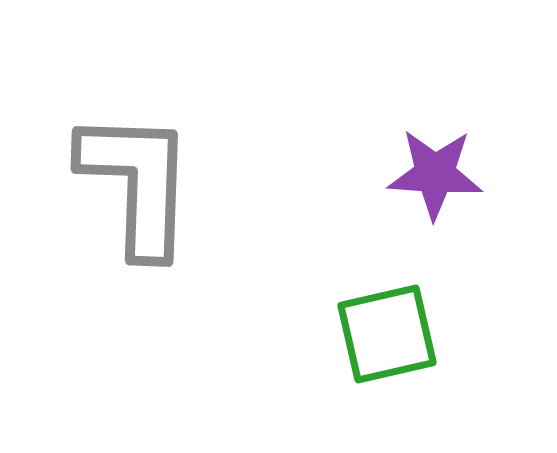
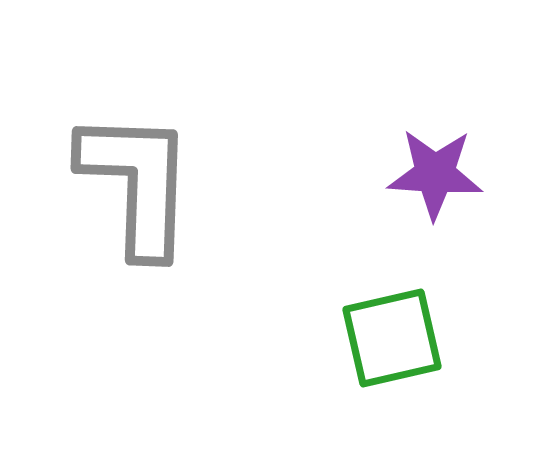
green square: moved 5 px right, 4 px down
